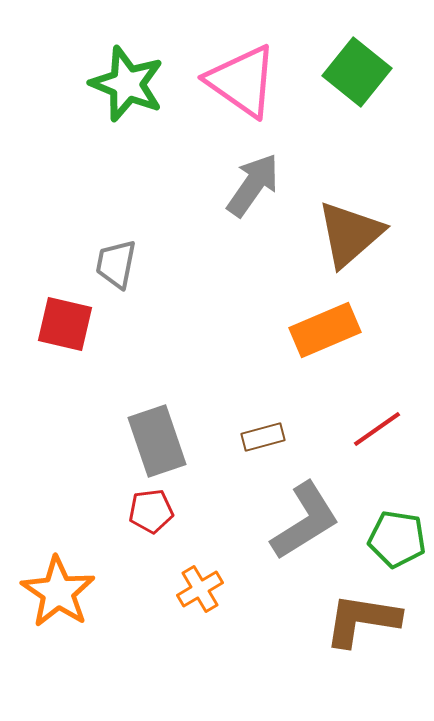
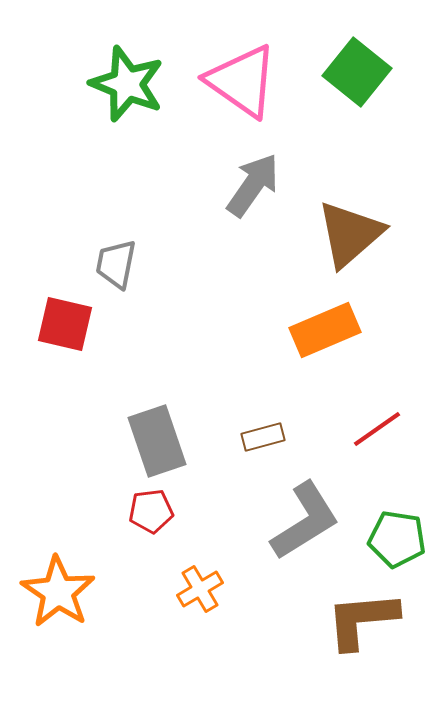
brown L-shape: rotated 14 degrees counterclockwise
